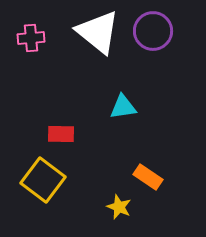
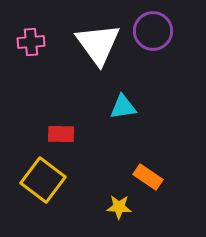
white triangle: moved 12 px down; rotated 15 degrees clockwise
pink cross: moved 4 px down
yellow star: rotated 20 degrees counterclockwise
